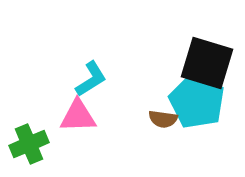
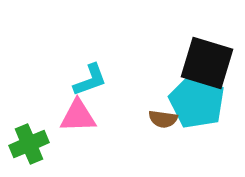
cyan L-shape: moved 1 px left, 1 px down; rotated 12 degrees clockwise
